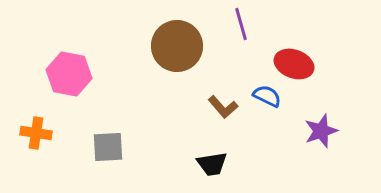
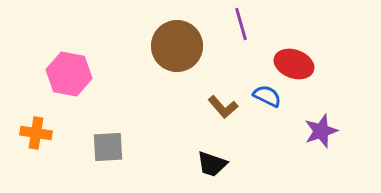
black trapezoid: rotated 28 degrees clockwise
